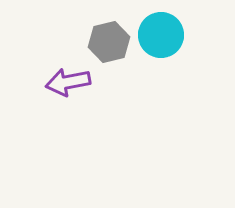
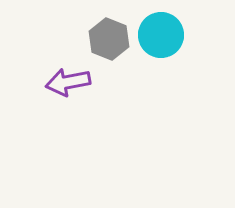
gray hexagon: moved 3 px up; rotated 24 degrees counterclockwise
